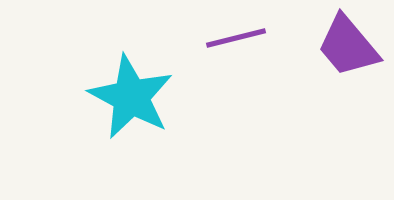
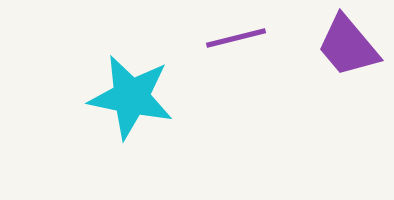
cyan star: rotated 16 degrees counterclockwise
